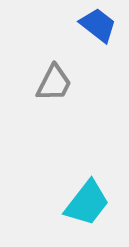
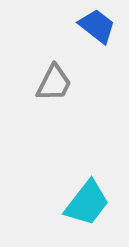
blue trapezoid: moved 1 px left, 1 px down
